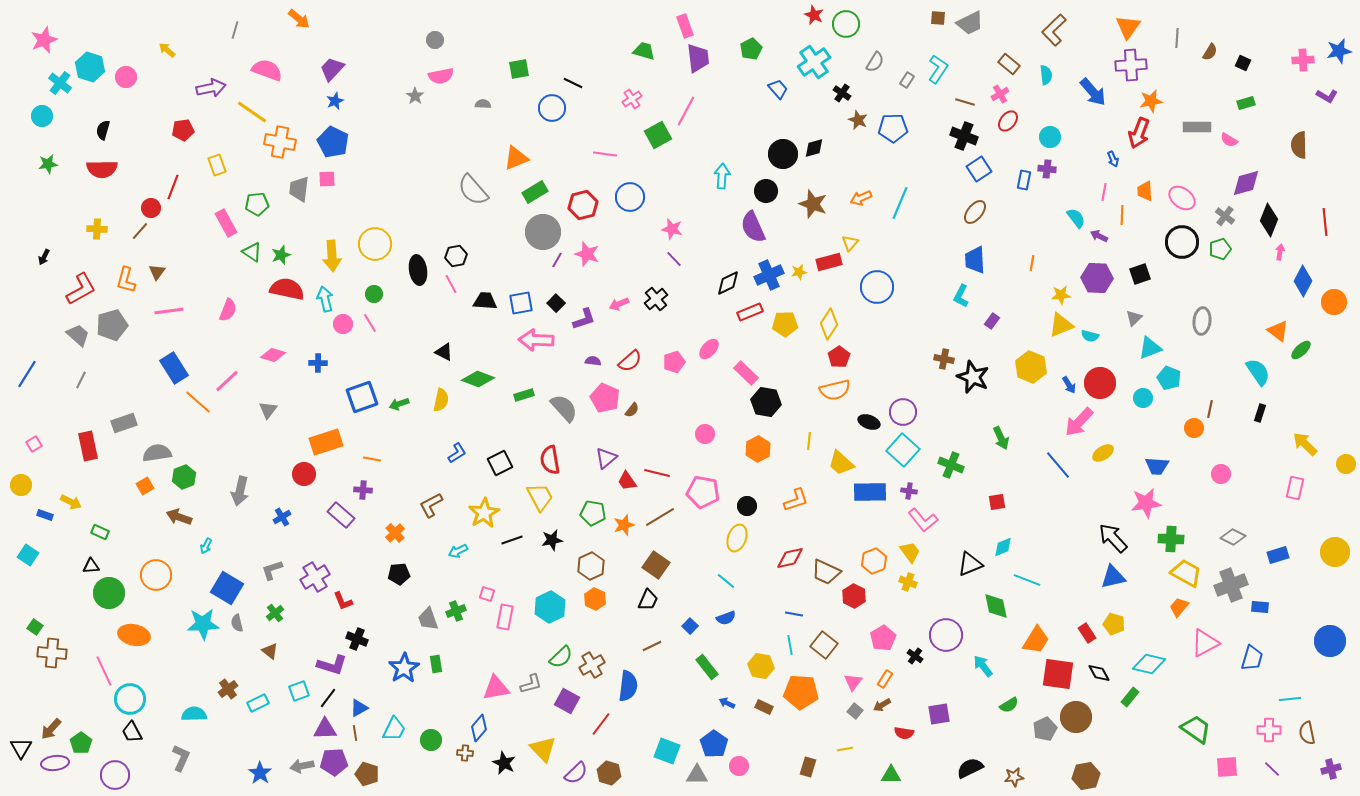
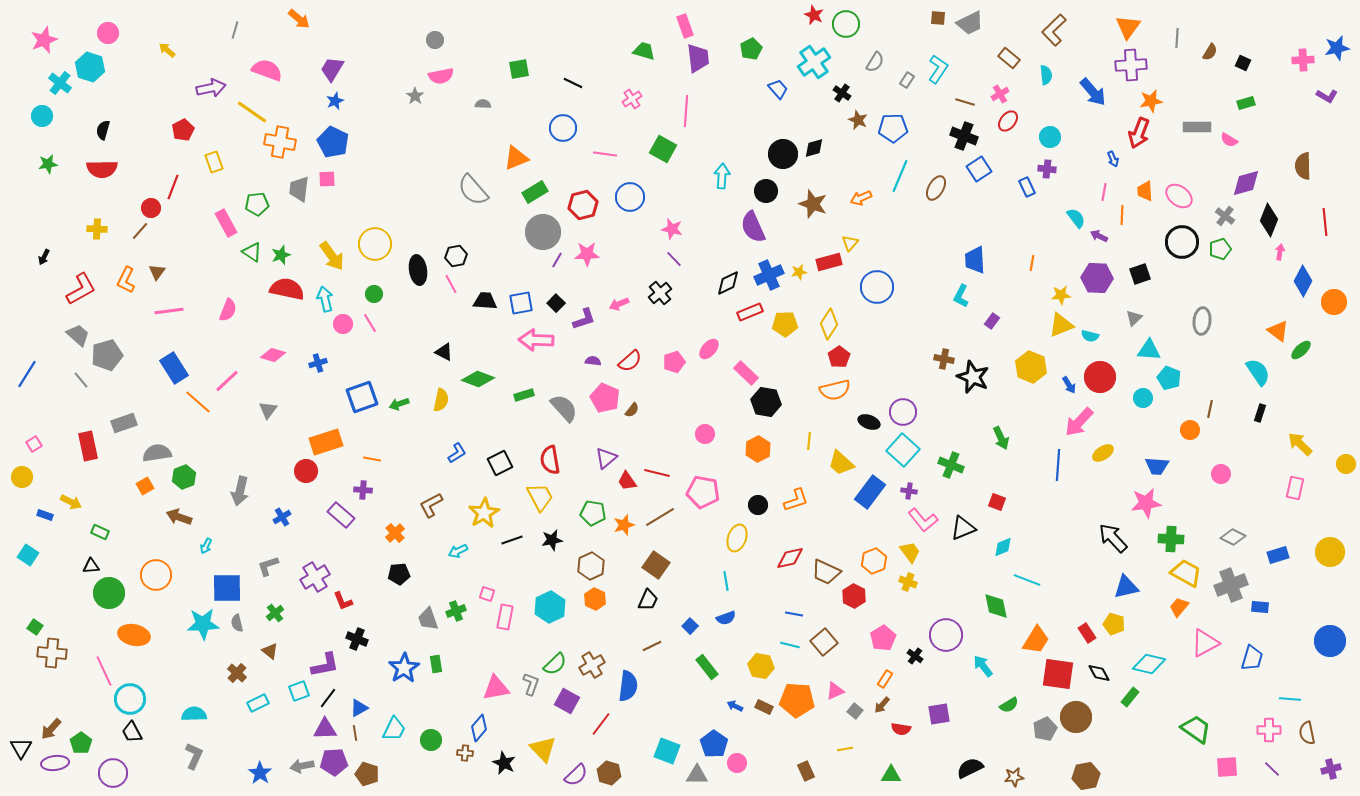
blue star at (1339, 51): moved 2 px left, 3 px up
brown rectangle at (1009, 64): moved 6 px up
purple trapezoid at (332, 69): rotated 12 degrees counterclockwise
pink circle at (126, 77): moved 18 px left, 44 px up
blue circle at (552, 108): moved 11 px right, 20 px down
pink line at (686, 111): rotated 24 degrees counterclockwise
red pentagon at (183, 130): rotated 20 degrees counterclockwise
green square at (658, 135): moved 5 px right, 14 px down; rotated 32 degrees counterclockwise
brown semicircle at (1299, 145): moved 4 px right, 21 px down
yellow rectangle at (217, 165): moved 3 px left, 3 px up
blue rectangle at (1024, 180): moved 3 px right, 7 px down; rotated 36 degrees counterclockwise
pink ellipse at (1182, 198): moved 3 px left, 2 px up
cyan line at (900, 203): moved 27 px up
brown ellipse at (975, 212): moved 39 px left, 24 px up; rotated 10 degrees counterclockwise
pink star at (587, 254): rotated 20 degrees counterclockwise
yellow arrow at (332, 256): rotated 32 degrees counterclockwise
orange L-shape at (126, 280): rotated 12 degrees clockwise
black cross at (656, 299): moved 4 px right, 6 px up
gray pentagon at (112, 325): moved 5 px left, 30 px down
cyan triangle at (1150, 348): moved 1 px left, 2 px down; rotated 25 degrees clockwise
blue cross at (318, 363): rotated 18 degrees counterclockwise
gray line at (81, 380): rotated 66 degrees counterclockwise
red circle at (1100, 383): moved 6 px up
orange circle at (1194, 428): moved 4 px left, 2 px down
yellow arrow at (1305, 444): moved 5 px left
blue line at (1058, 465): rotated 44 degrees clockwise
red circle at (304, 474): moved 2 px right, 3 px up
yellow circle at (21, 485): moved 1 px right, 8 px up
blue rectangle at (870, 492): rotated 52 degrees counterclockwise
red square at (997, 502): rotated 30 degrees clockwise
black circle at (747, 506): moved 11 px right, 1 px up
yellow circle at (1335, 552): moved 5 px left
black triangle at (970, 564): moved 7 px left, 36 px up
gray L-shape at (272, 570): moved 4 px left, 4 px up
blue triangle at (1113, 577): moved 13 px right, 10 px down
cyan line at (726, 581): rotated 42 degrees clockwise
blue square at (227, 588): rotated 32 degrees counterclockwise
cyan line at (790, 645): rotated 66 degrees counterclockwise
brown square at (824, 645): moved 3 px up; rotated 12 degrees clockwise
green semicircle at (561, 657): moved 6 px left, 7 px down
purple L-shape at (332, 665): moved 7 px left; rotated 28 degrees counterclockwise
pink triangle at (853, 682): moved 18 px left, 9 px down; rotated 30 degrees clockwise
gray L-shape at (531, 684): rotated 55 degrees counterclockwise
brown cross at (228, 689): moved 9 px right, 16 px up; rotated 12 degrees counterclockwise
orange pentagon at (801, 692): moved 4 px left, 8 px down
cyan line at (1290, 699): rotated 10 degrees clockwise
blue arrow at (727, 703): moved 8 px right, 3 px down
brown arrow at (882, 705): rotated 18 degrees counterclockwise
red semicircle at (904, 733): moved 3 px left, 4 px up
gray L-shape at (181, 758): moved 13 px right, 2 px up
pink circle at (739, 766): moved 2 px left, 3 px up
brown rectangle at (808, 767): moved 2 px left, 4 px down; rotated 42 degrees counterclockwise
purple semicircle at (576, 773): moved 2 px down
purple circle at (115, 775): moved 2 px left, 2 px up
